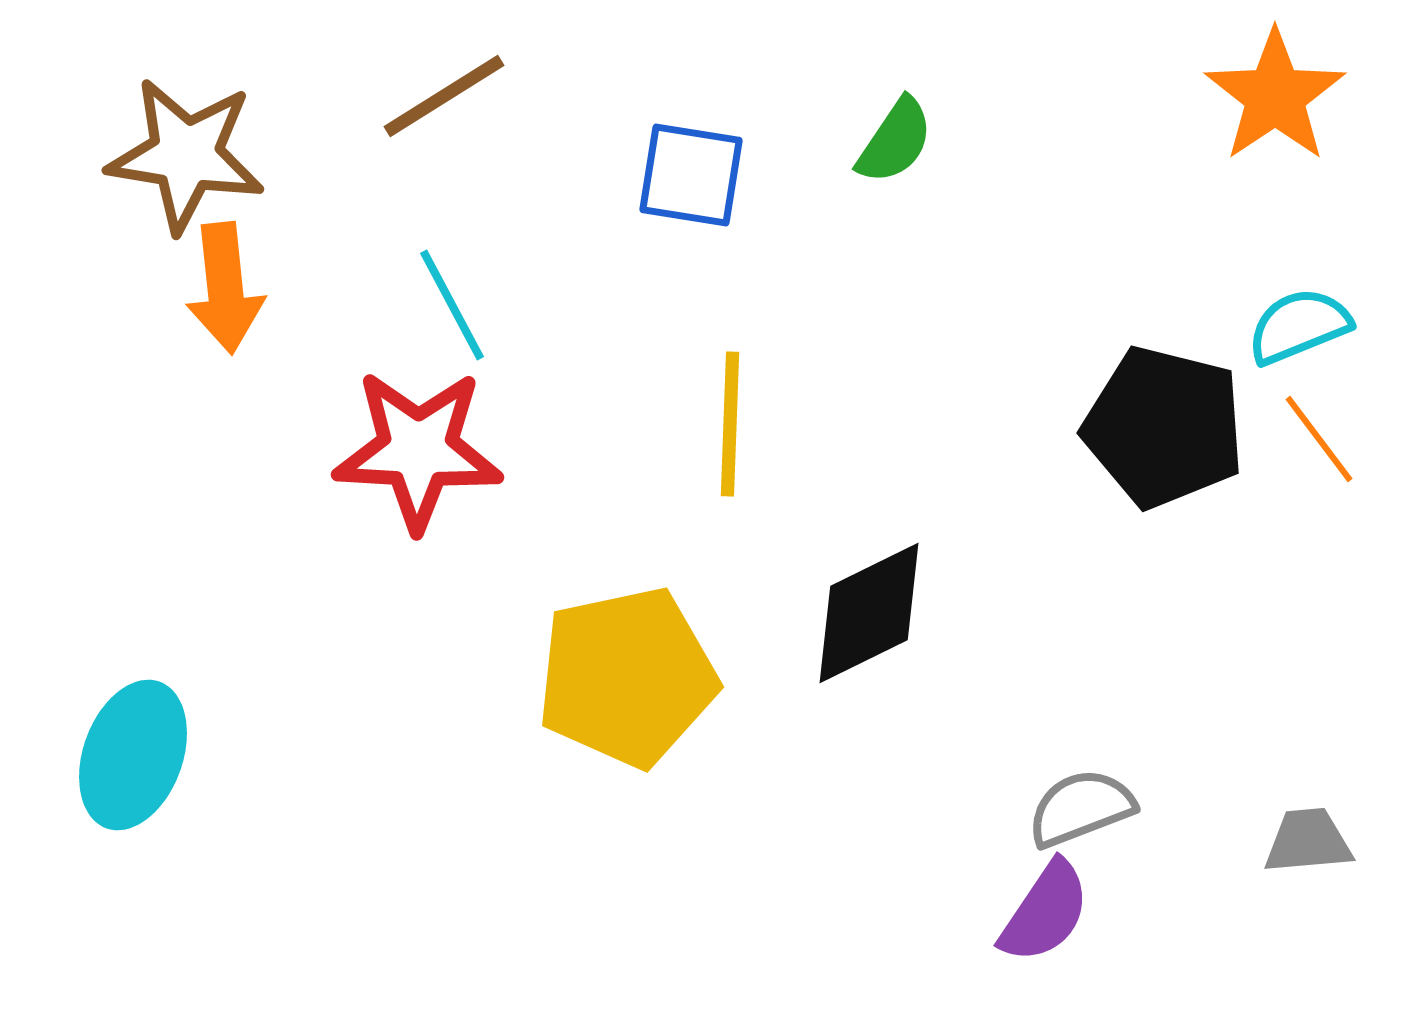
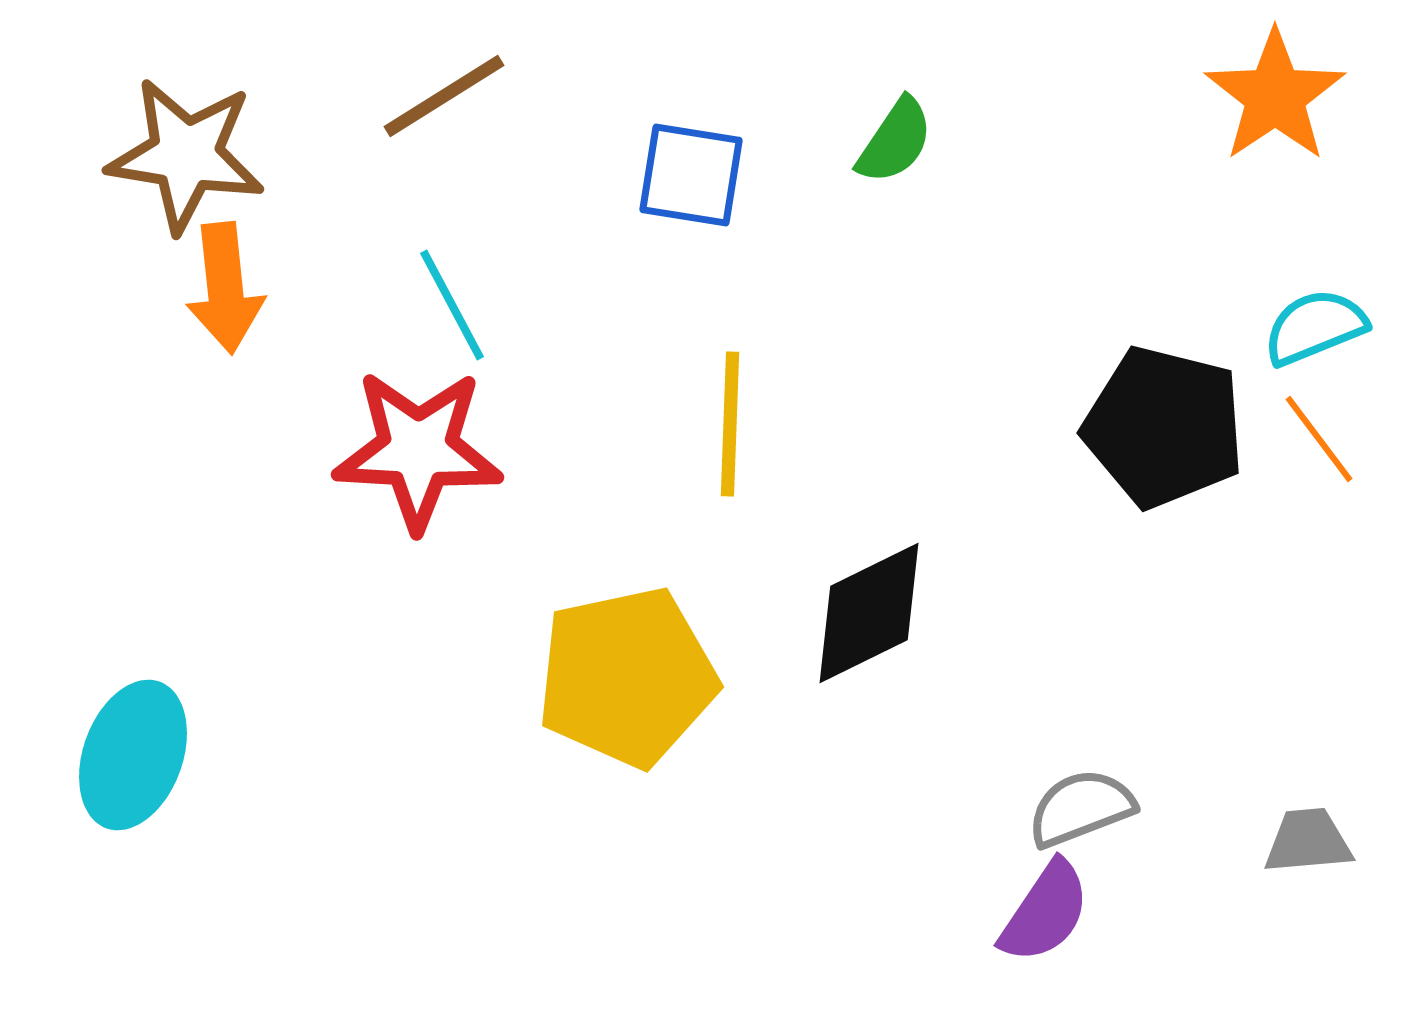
cyan semicircle: moved 16 px right, 1 px down
